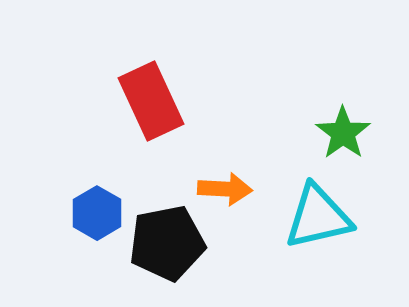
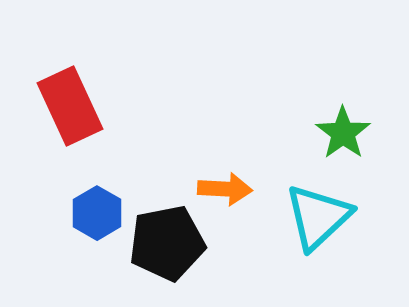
red rectangle: moved 81 px left, 5 px down
cyan triangle: rotated 30 degrees counterclockwise
